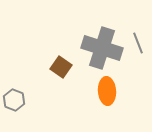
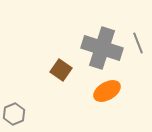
brown square: moved 3 px down
orange ellipse: rotated 64 degrees clockwise
gray hexagon: moved 14 px down; rotated 15 degrees clockwise
